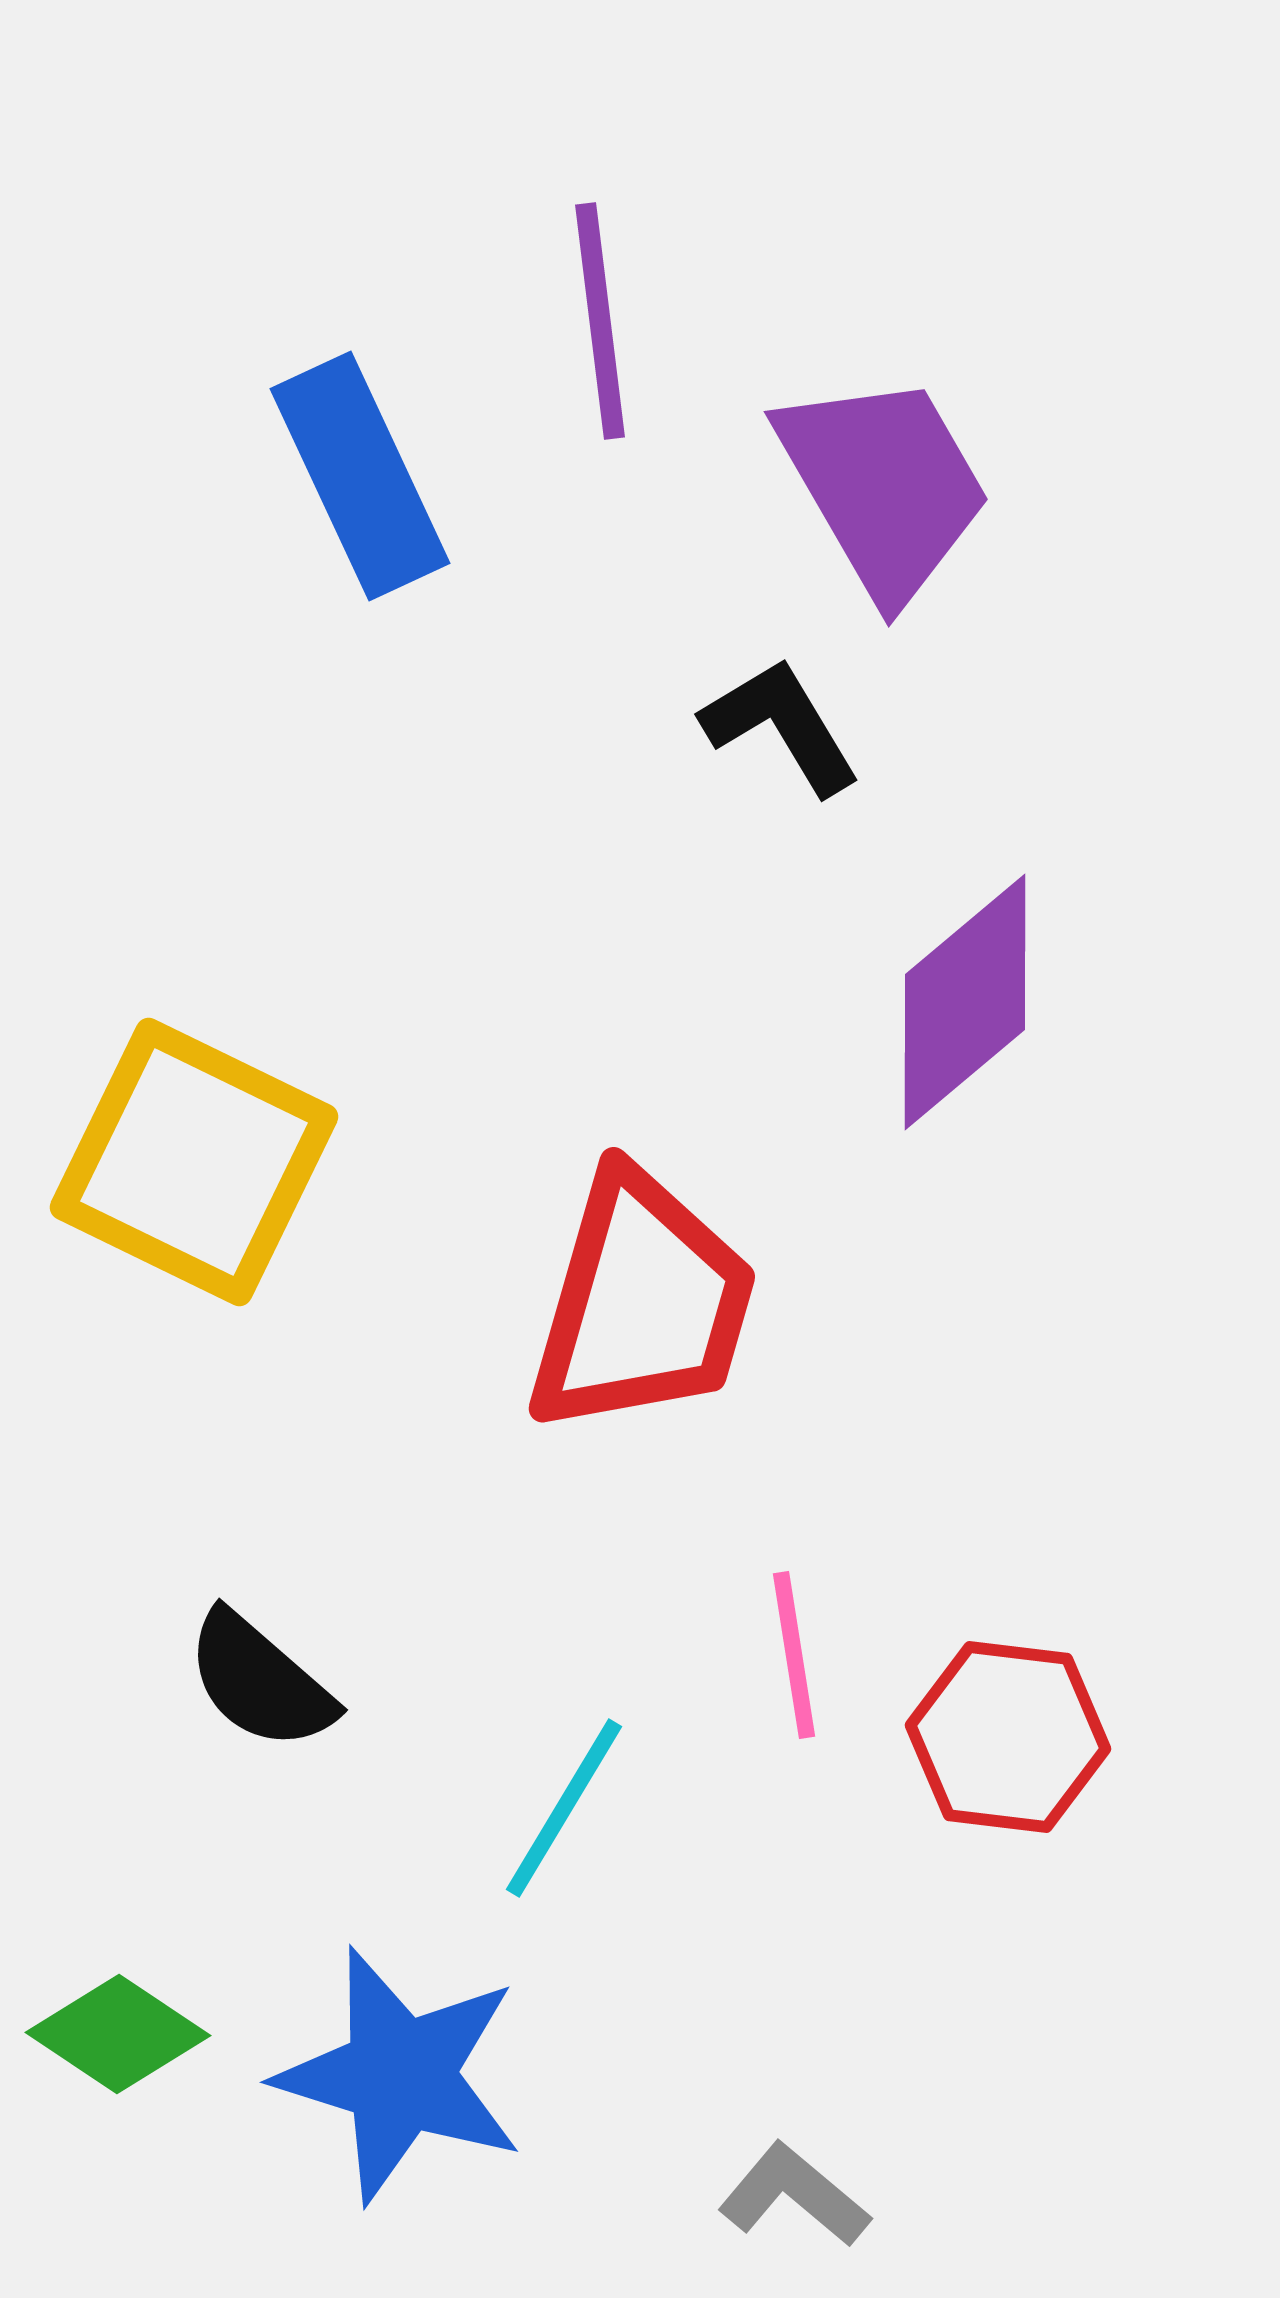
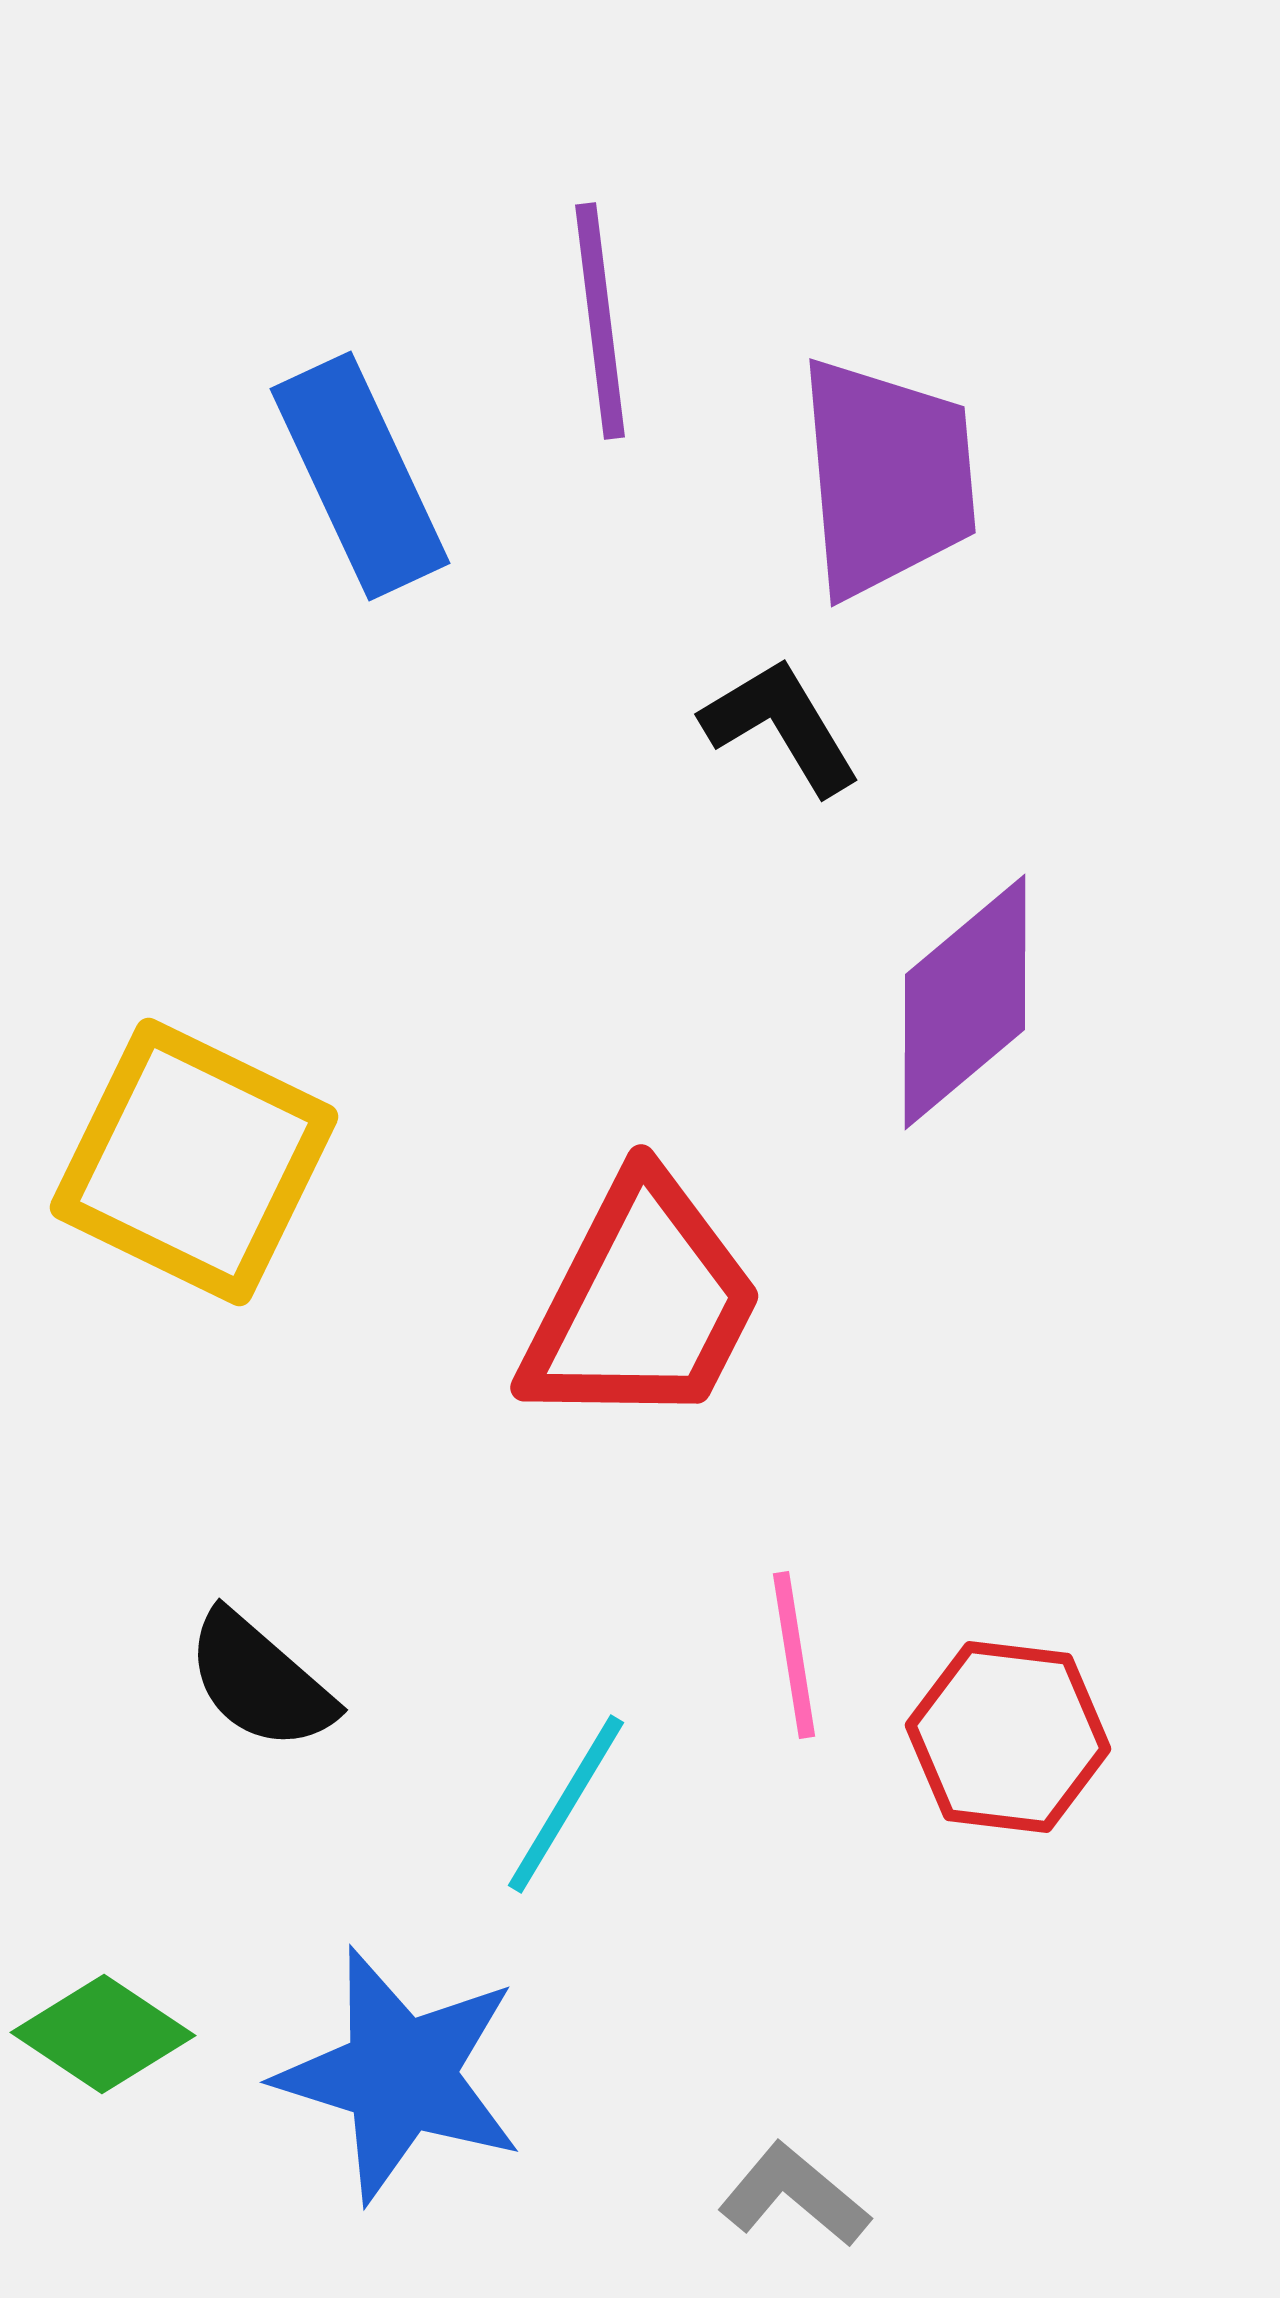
purple trapezoid: moved 3 px right, 9 px up; rotated 25 degrees clockwise
red trapezoid: rotated 11 degrees clockwise
cyan line: moved 2 px right, 4 px up
green diamond: moved 15 px left
